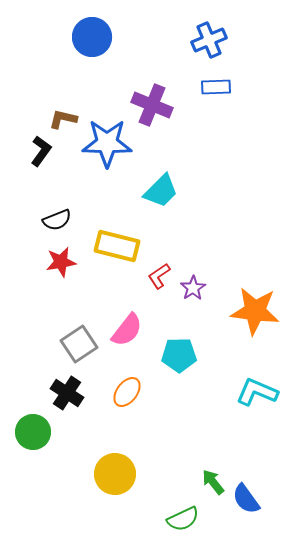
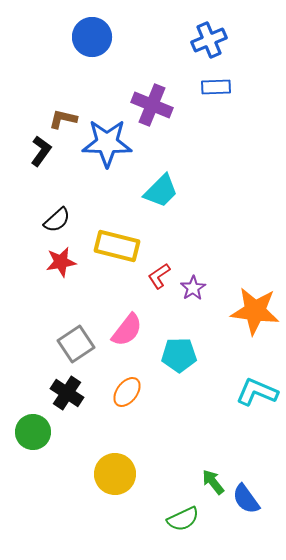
black semicircle: rotated 20 degrees counterclockwise
gray square: moved 3 px left
